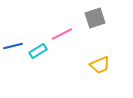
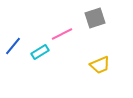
blue line: rotated 36 degrees counterclockwise
cyan rectangle: moved 2 px right, 1 px down
